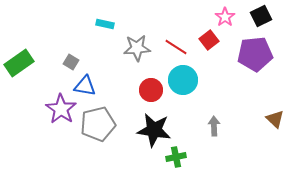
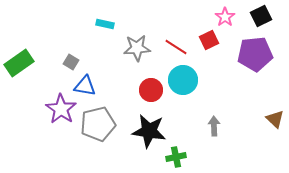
red square: rotated 12 degrees clockwise
black star: moved 5 px left, 1 px down
